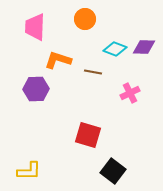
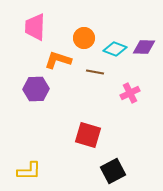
orange circle: moved 1 px left, 19 px down
brown line: moved 2 px right
black square: rotated 25 degrees clockwise
